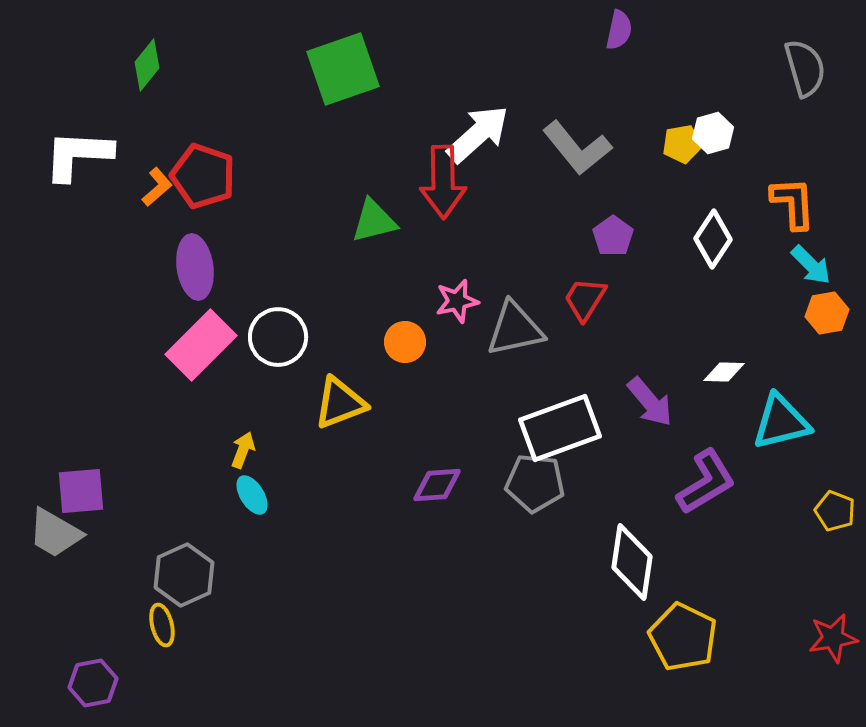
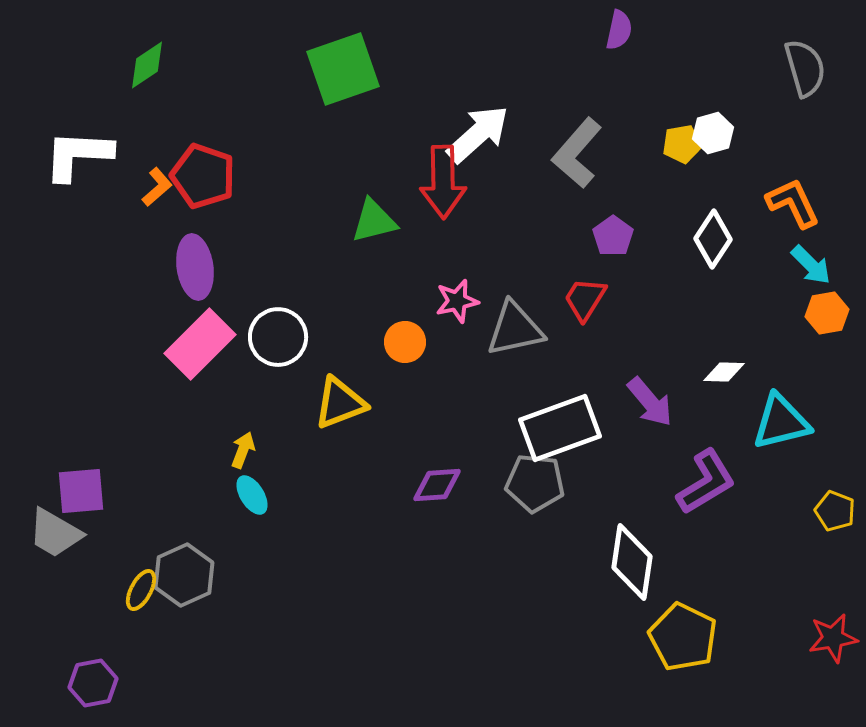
green diamond at (147, 65): rotated 18 degrees clockwise
gray L-shape at (577, 148): moved 5 px down; rotated 80 degrees clockwise
orange L-shape at (793, 203): rotated 22 degrees counterclockwise
pink rectangle at (201, 345): moved 1 px left, 1 px up
yellow ellipse at (162, 625): moved 21 px left, 35 px up; rotated 42 degrees clockwise
